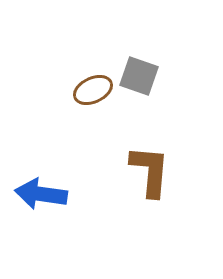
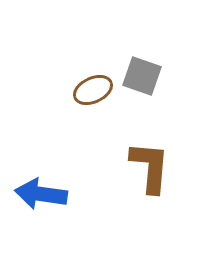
gray square: moved 3 px right
brown L-shape: moved 4 px up
